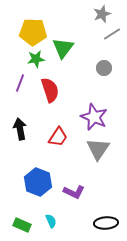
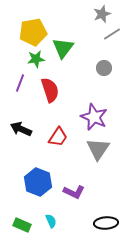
yellow pentagon: rotated 12 degrees counterclockwise
black arrow: moved 1 px right; rotated 55 degrees counterclockwise
